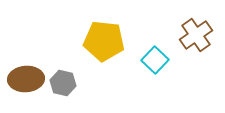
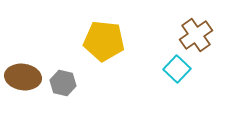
cyan square: moved 22 px right, 9 px down
brown ellipse: moved 3 px left, 2 px up; rotated 12 degrees clockwise
